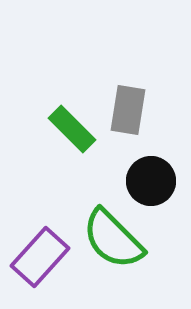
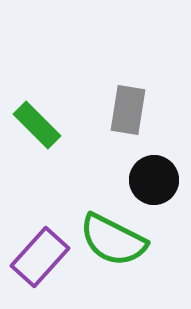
green rectangle: moved 35 px left, 4 px up
black circle: moved 3 px right, 1 px up
green semicircle: moved 1 px down; rotated 18 degrees counterclockwise
